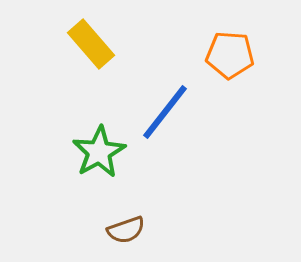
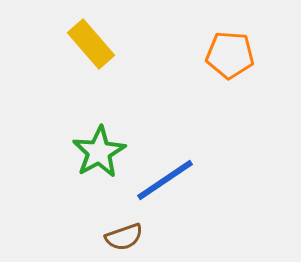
blue line: moved 68 px down; rotated 18 degrees clockwise
brown semicircle: moved 2 px left, 7 px down
